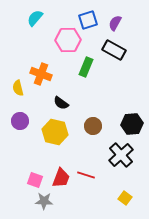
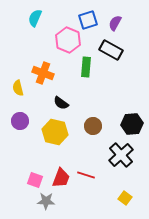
cyan semicircle: rotated 18 degrees counterclockwise
pink hexagon: rotated 25 degrees clockwise
black rectangle: moved 3 px left
green rectangle: rotated 18 degrees counterclockwise
orange cross: moved 2 px right, 1 px up
gray star: moved 2 px right
